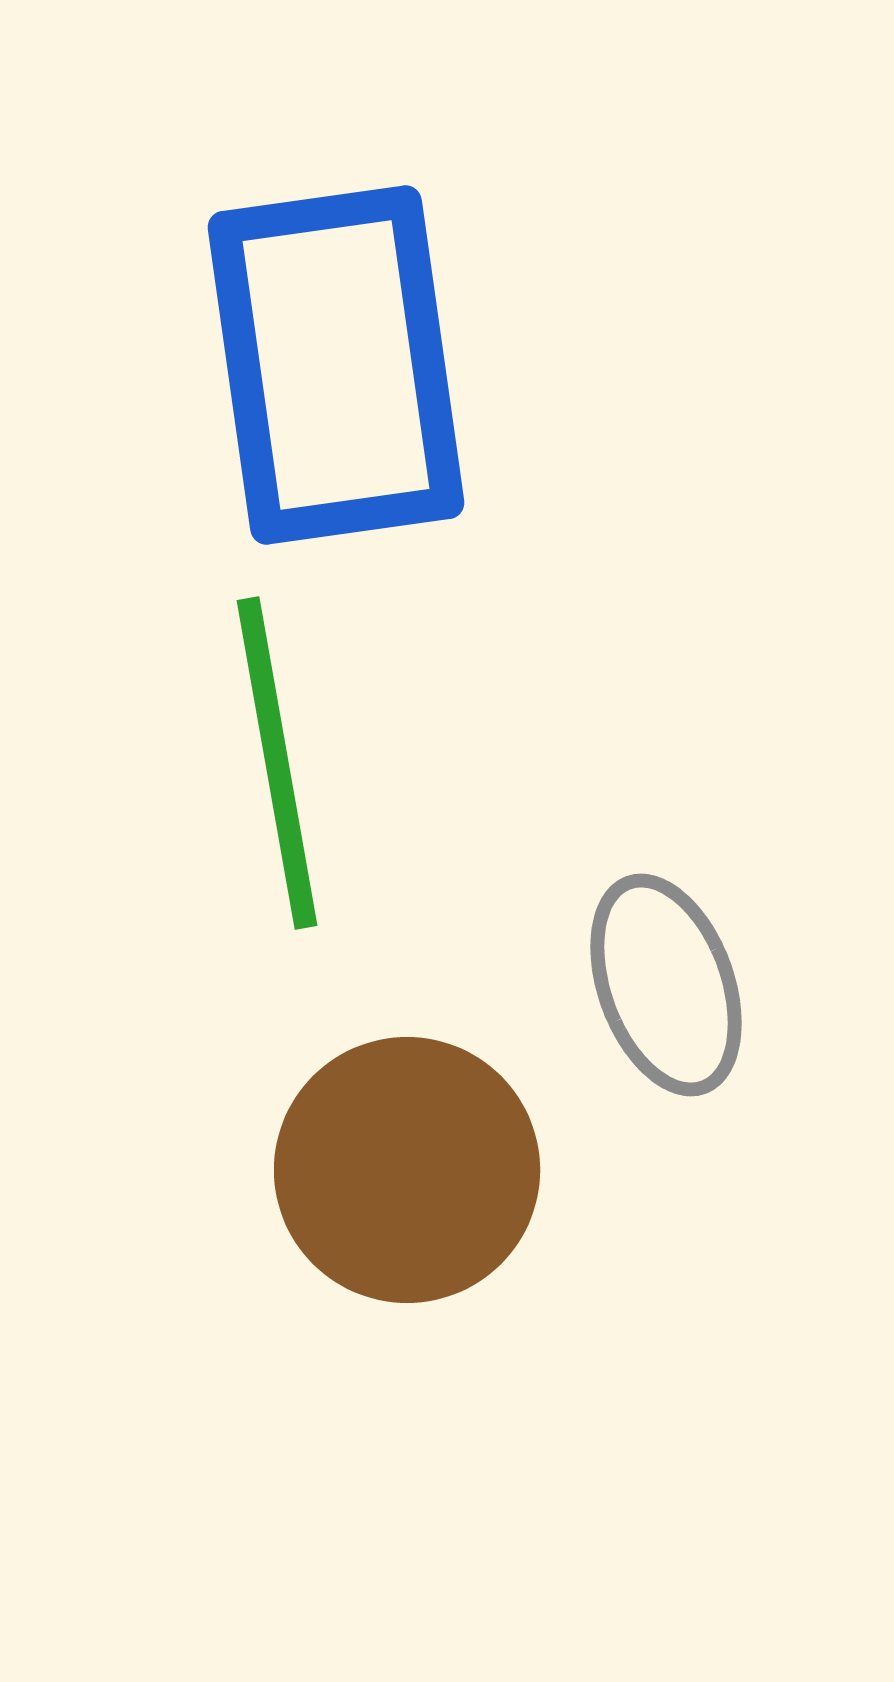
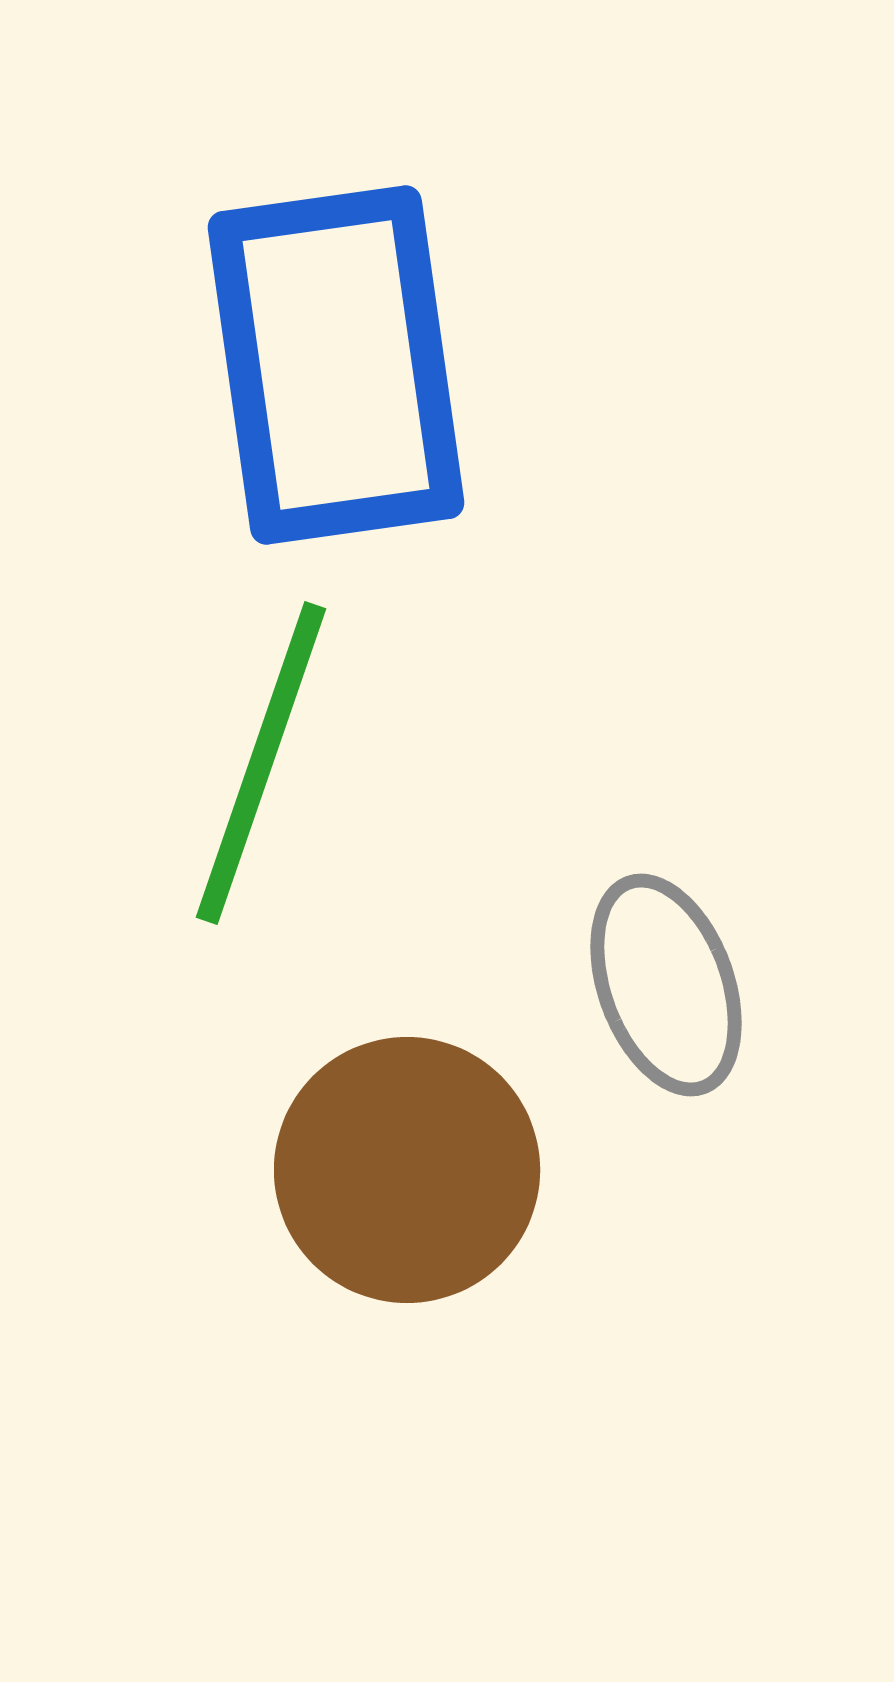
green line: moved 16 px left; rotated 29 degrees clockwise
